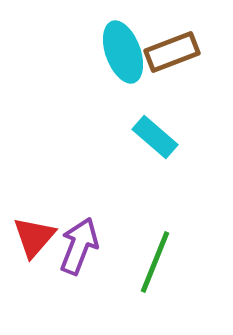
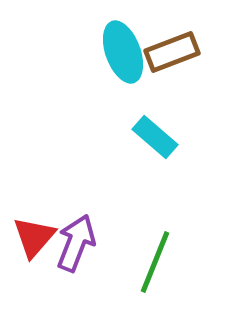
purple arrow: moved 3 px left, 3 px up
